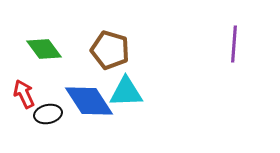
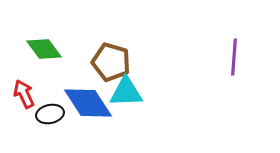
purple line: moved 13 px down
brown pentagon: moved 1 px right, 12 px down
blue diamond: moved 1 px left, 2 px down
black ellipse: moved 2 px right
